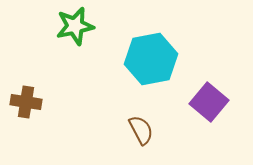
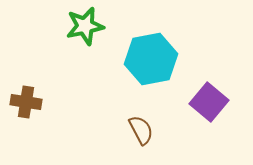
green star: moved 10 px right
